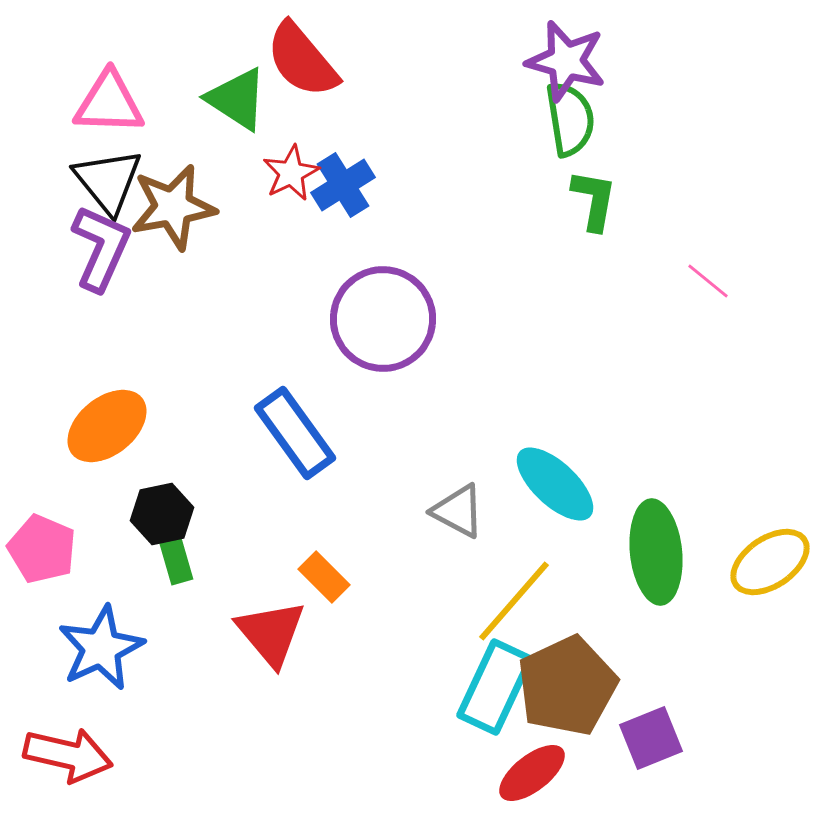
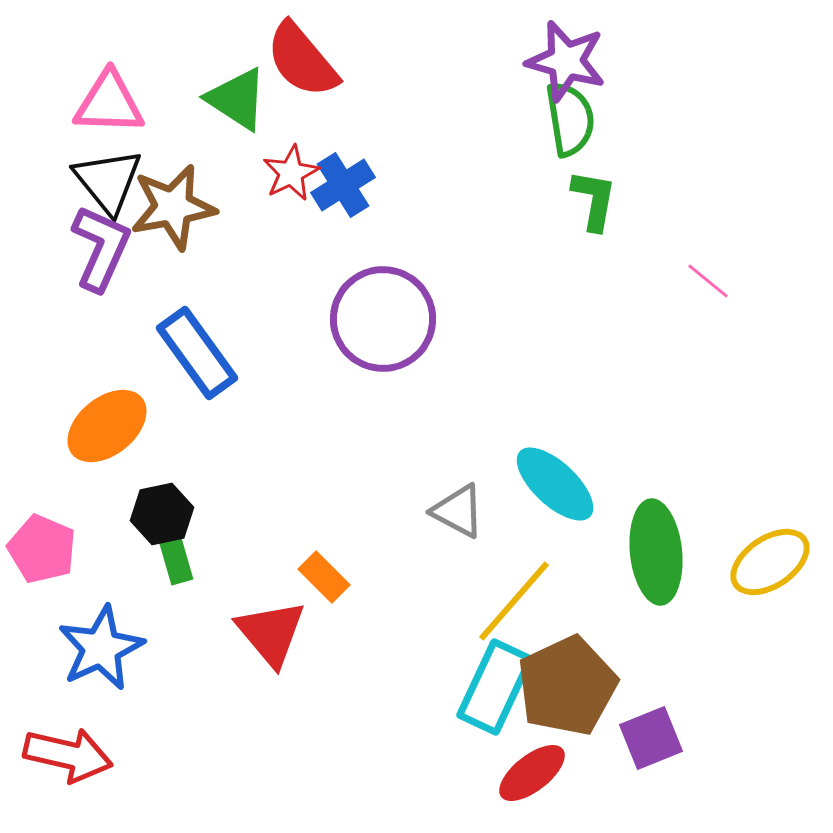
blue rectangle: moved 98 px left, 80 px up
